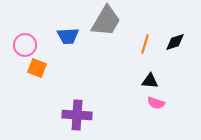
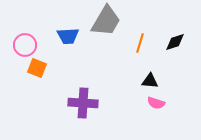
orange line: moved 5 px left, 1 px up
purple cross: moved 6 px right, 12 px up
